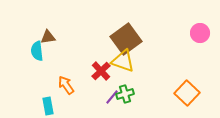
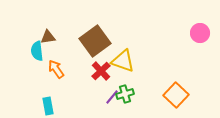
brown square: moved 31 px left, 2 px down
orange arrow: moved 10 px left, 16 px up
orange square: moved 11 px left, 2 px down
